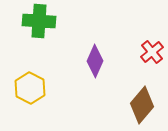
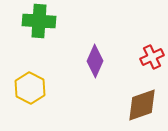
red cross: moved 5 px down; rotated 15 degrees clockwise
brown diamond: rotated 30 degrees clockwise
